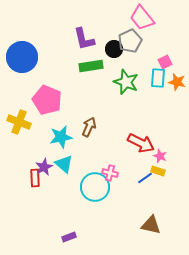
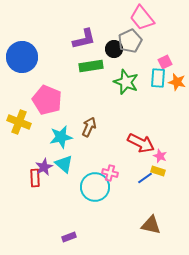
purple L-shape: rotated 90 degrees counterclockwise
